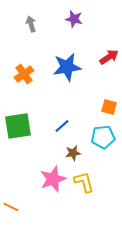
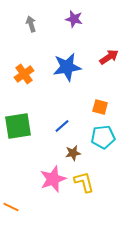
orange square: moved 9 px left
